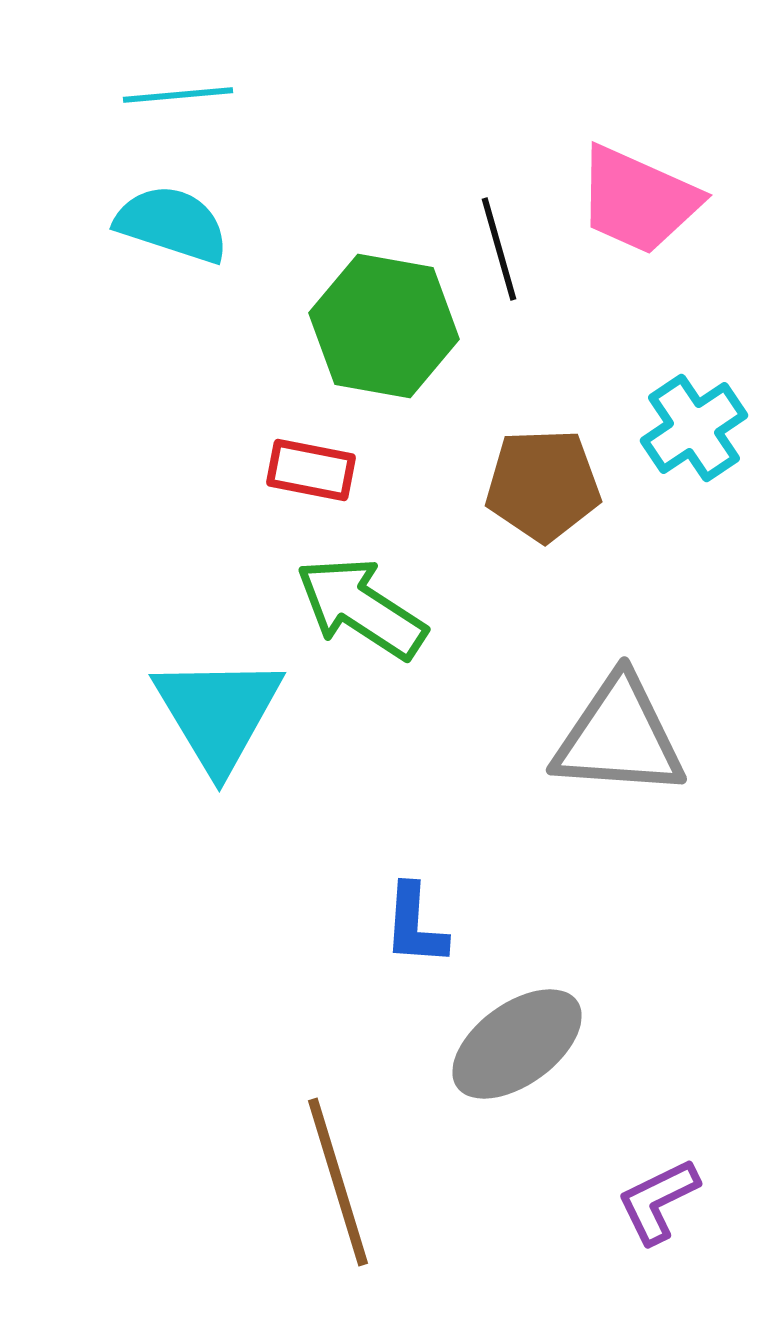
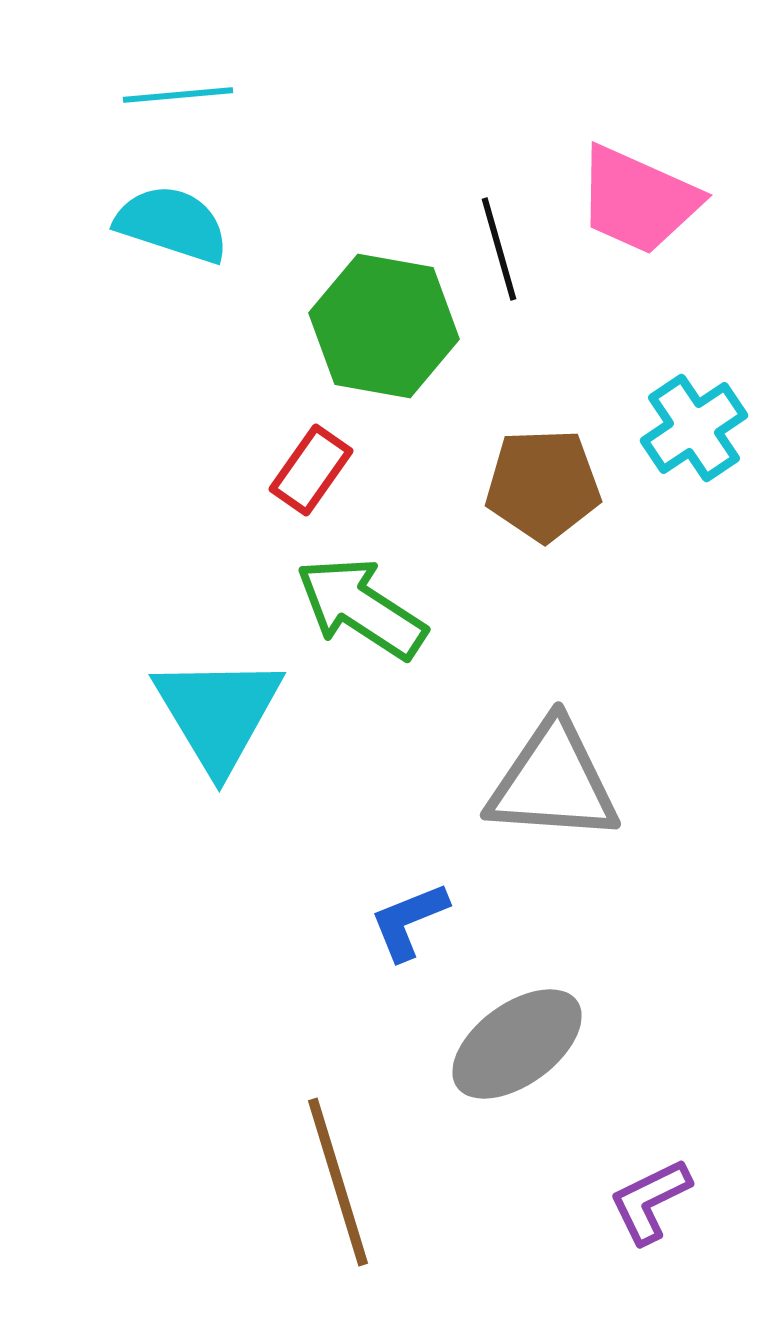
red rectangle: rotated 66 degrees counterclockwise
gray triangle: moved 66 px left, 45 px down
blue L-shape: moved 6 px left, 4 px up; rotated 64 degrees clockwise
purple L-shape: moved 8 px left
